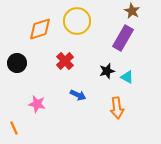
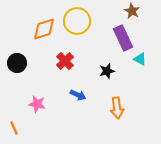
orange diamond: moved 4 px right
purple rectangle: rotated 55 degrees counterclockwise
cyan triangle: moved 13 px right, 18 px up
